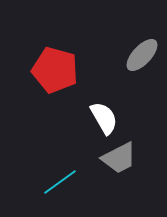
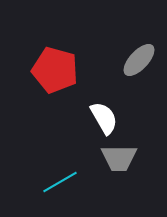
gray ellipse: moved 3 px left, 5 px down
gray trapezoid: rotated 27 degrees clockwise
cyan line: rotated 6 degrees clockwise
